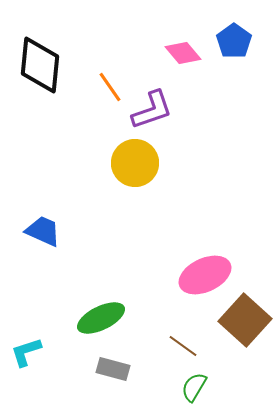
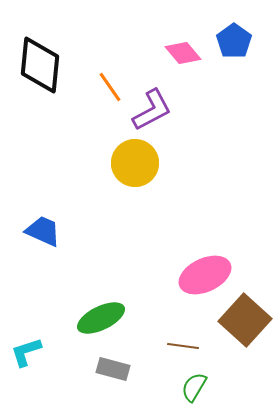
purple L-shape: rotated 9 degrees counterclockwise
brown line: rotated 28 degrees counterclockwise
